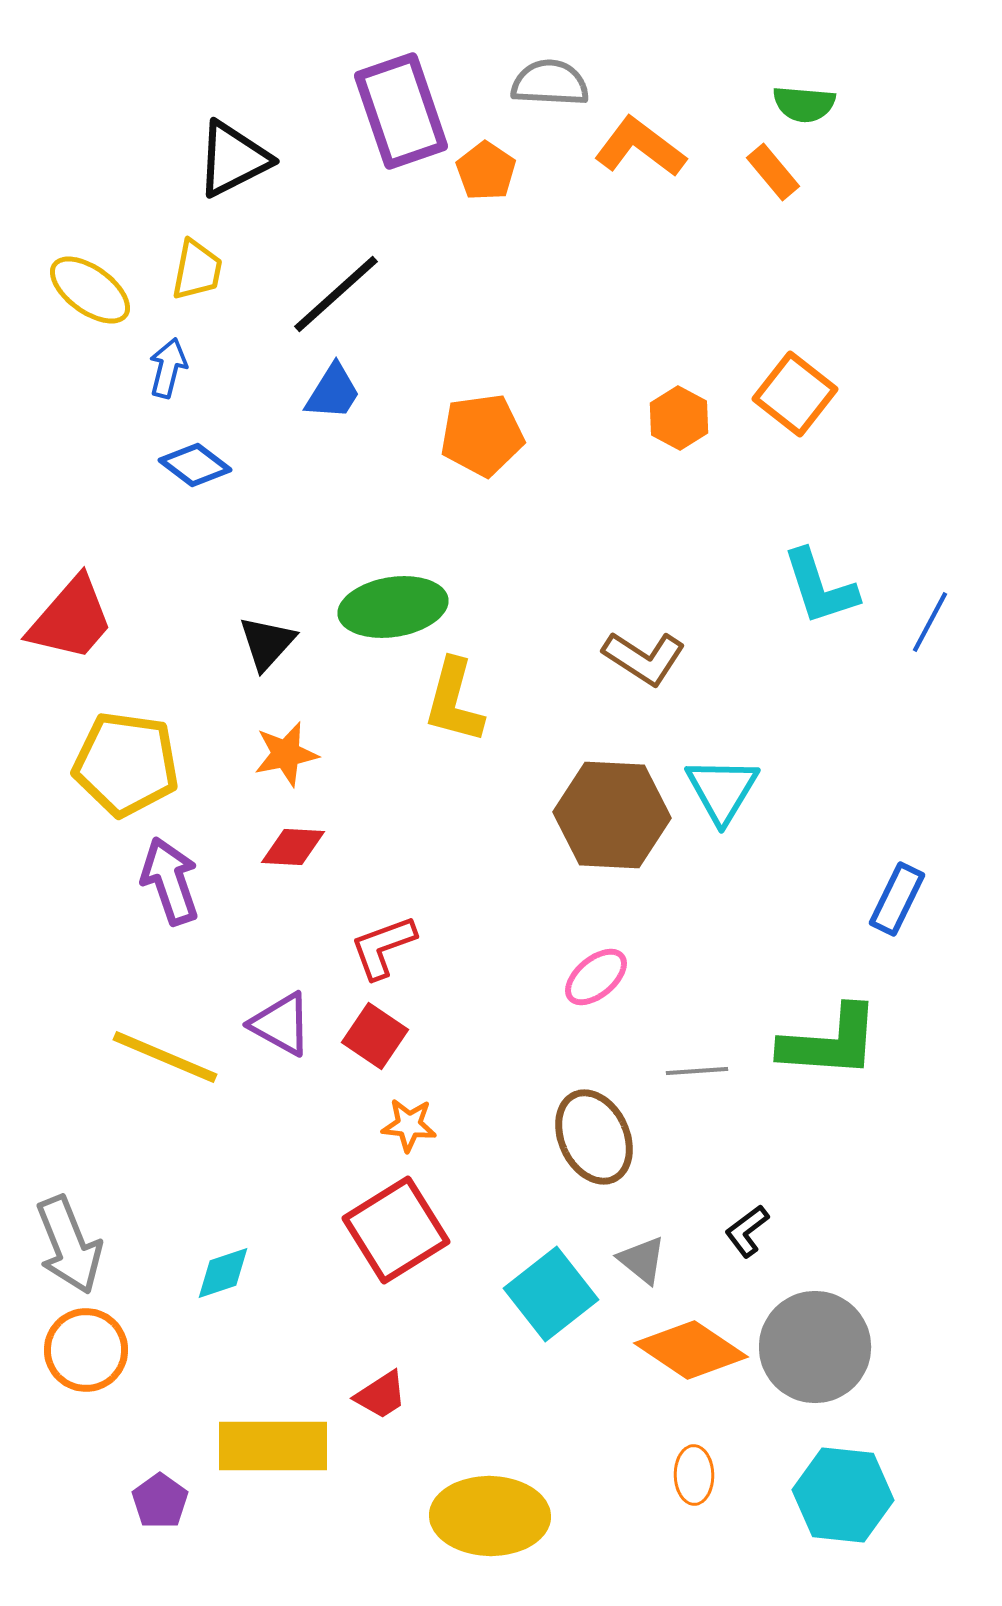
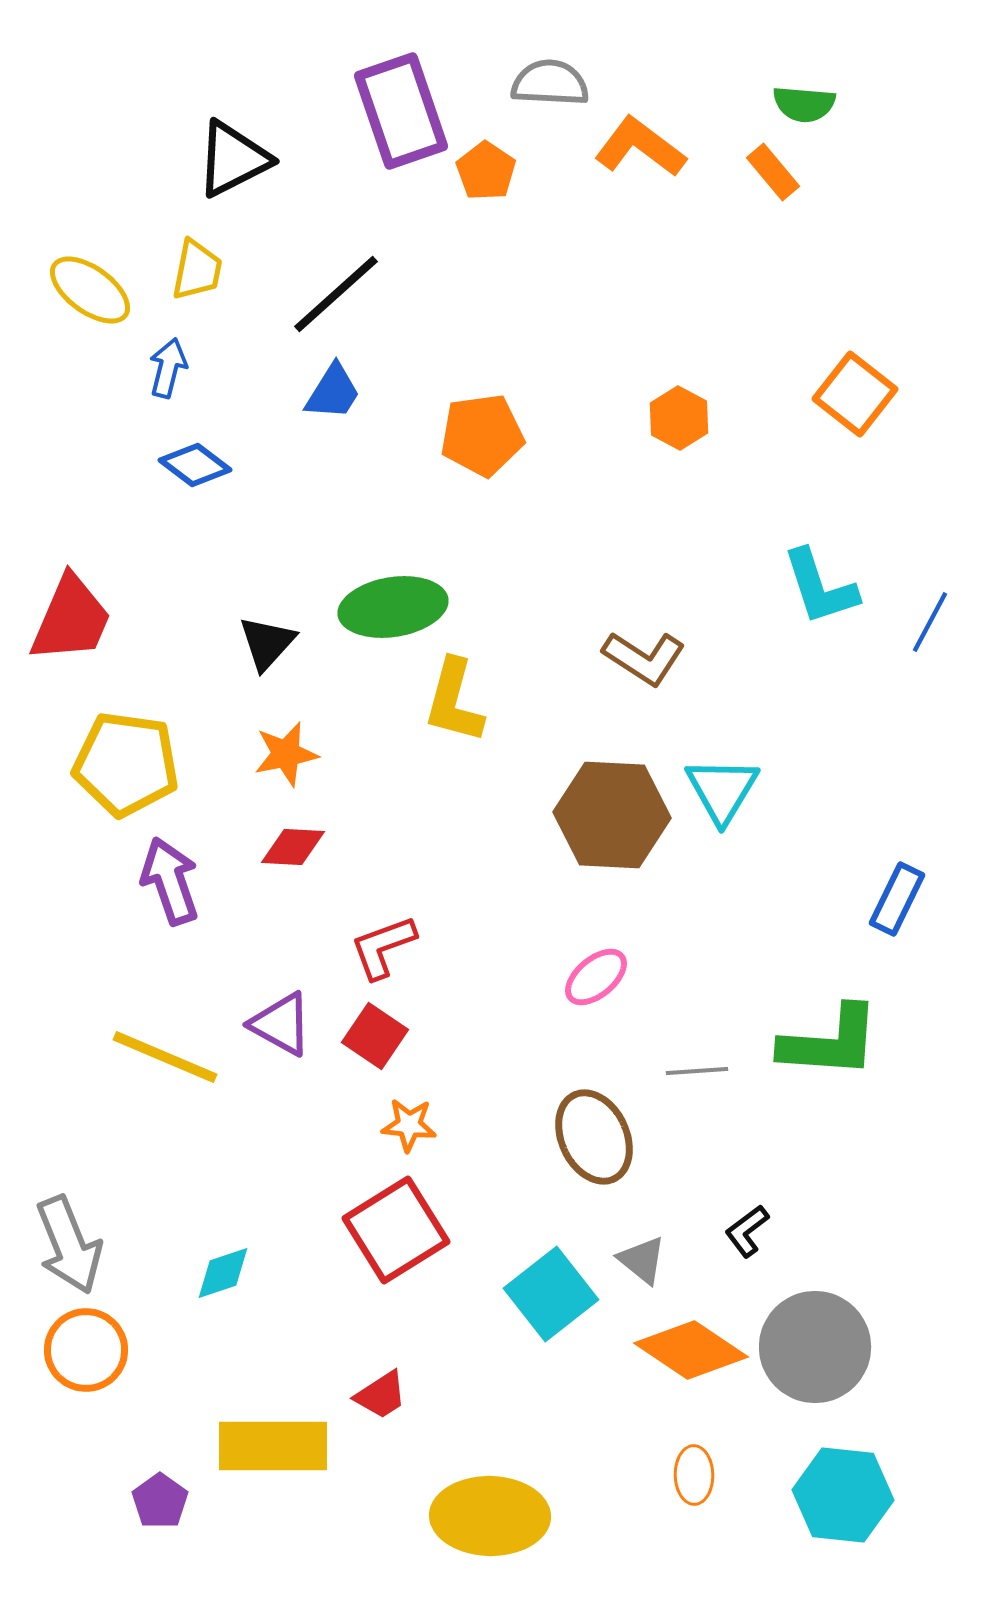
orange square at (795, 394): moved 60 px right
red trapezoid at (71, 619): rotated 18 degrees counterclockwise
